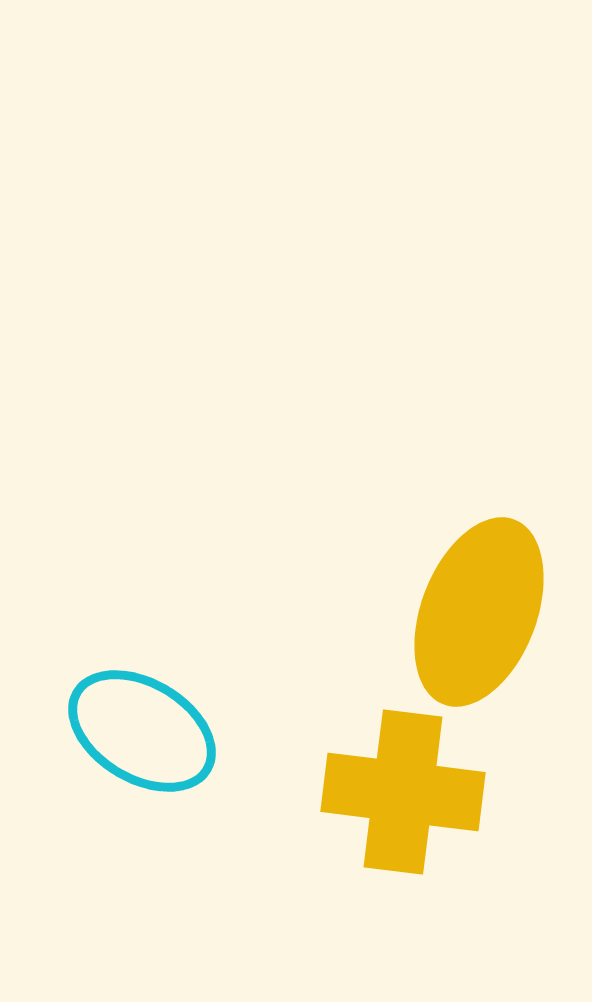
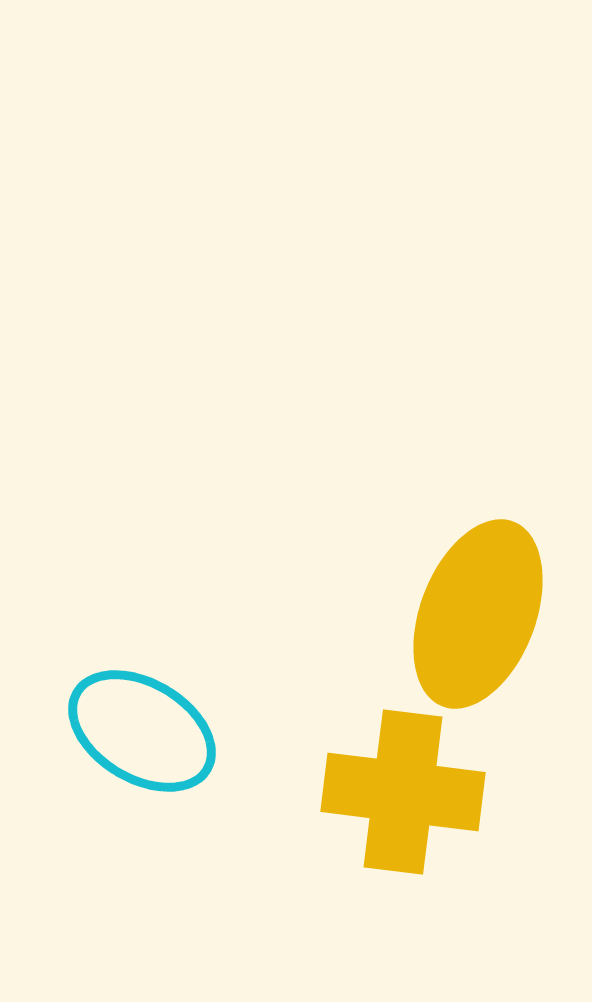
yellow ellipse: moved 1 px left, 2 px down
